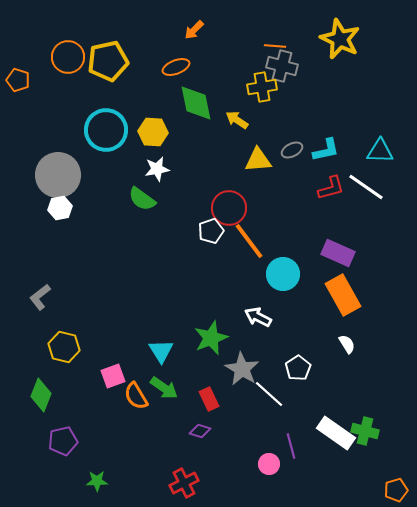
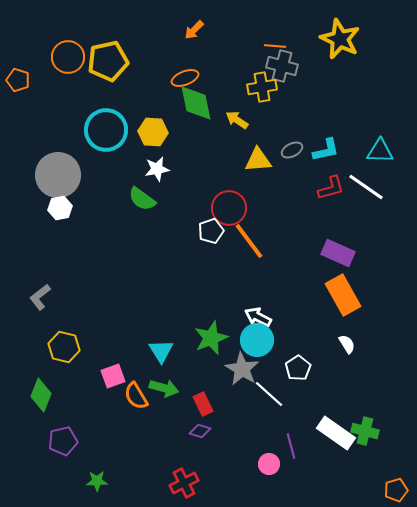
orange ellipse at (176, 67): moved 9 px right, 11 px down
cyan circle at (283, 274): moved 26 px left, 66 px down
green arrow at (164, 388): rotated 20 degrees counterclockwise
red rectangle at (209, 399): moved 6 px left, 5 px down
